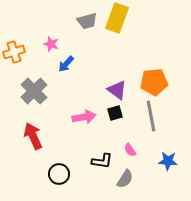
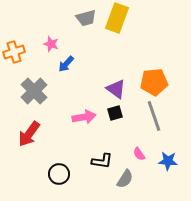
gray trapezoid: moved 1 px left, 3 px up
purple triangle: moved 1 px left, 1 px up
gray line: moved 3 px right; rotated 8 degrees counterclockwise
red arrow: moved 4 px left, 2 px up; rotated 120 degrees counterclockwise
pink semicircle: moved 9 px right, 4 px down
